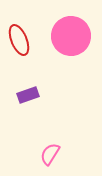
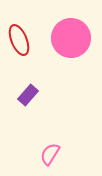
pink circle: moved 2 px down
purple rectangle: rotated 30 degrees counterclockwise
